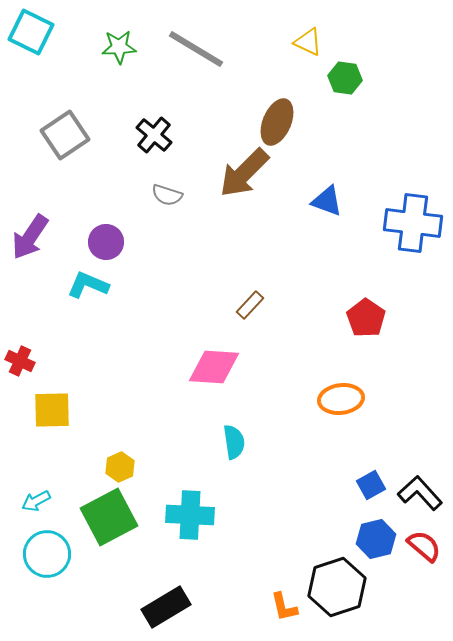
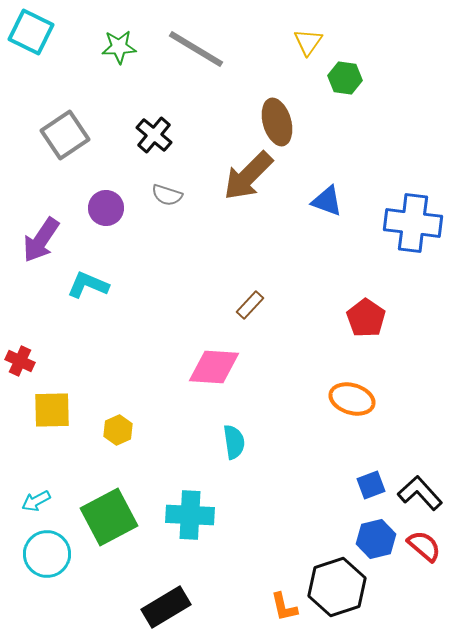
yellow triangle: rotated 40 degrees clockwise
brown ellipse: rotated 39 degrees counterclockwise
brown arrow: moved 4 px right, 3 px down
purple arrow: moved 11 px right, 3 px down
purple circle: moved 34 px up
orange ellipse: moved 11 px right; rotated 24 degrees clockwise
yellow hexagon: moved 2 px left, 37 px up
blue square: rotated 8 degrees clockwise
